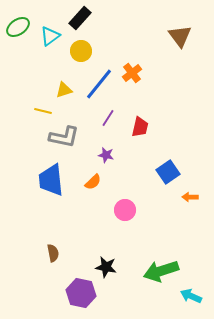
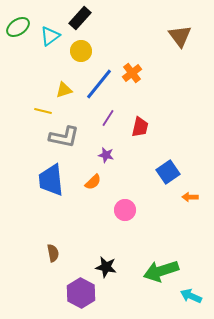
purple hexagon: rotated 16 degrees clockwise
